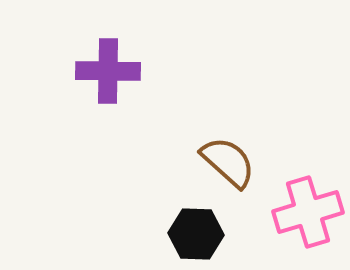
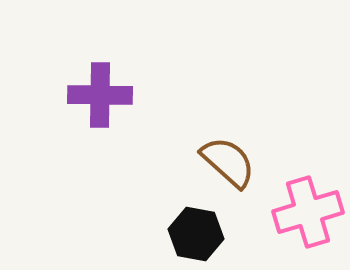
purple cross: moved 8 px left, 24 px down
black hexagon: rotated 8 degrees clockwise
